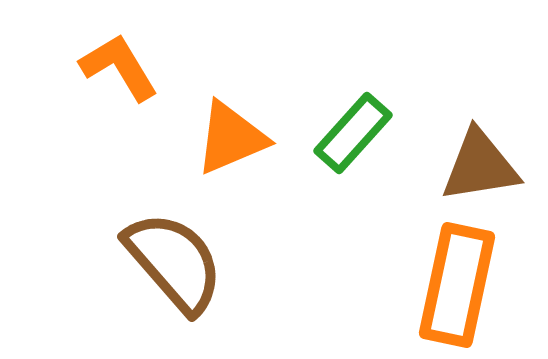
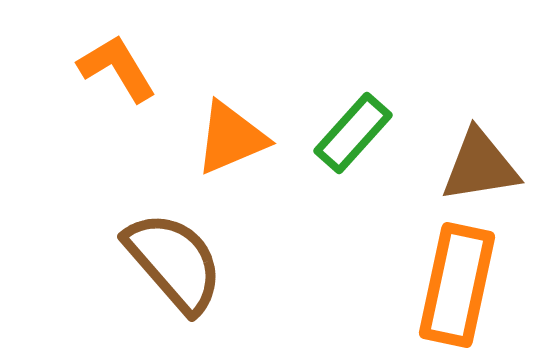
orange L-shape: moved 2 px left, 1 px down
